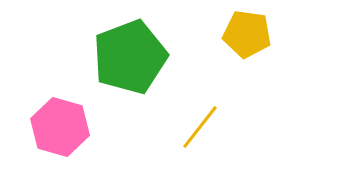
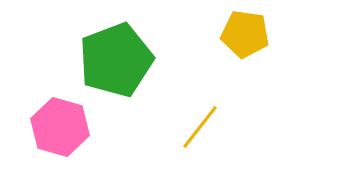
yellow pentagon: moved 2 px left
green pentagon: moved 14 px left, 3 px down
